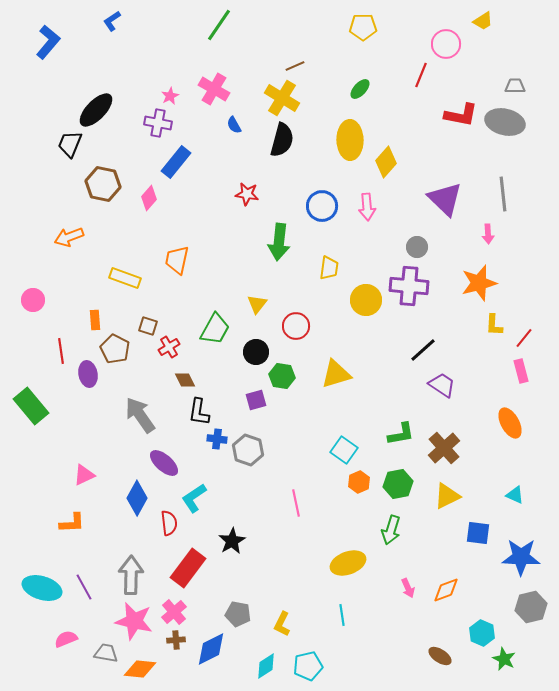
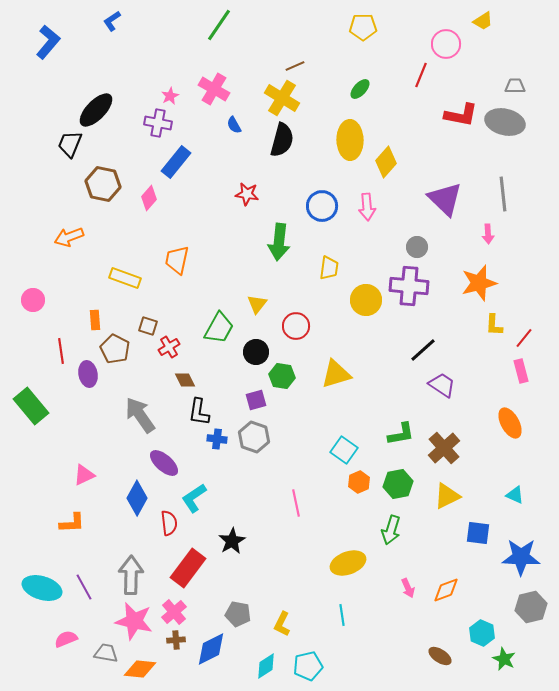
green trapezoid at (215, 329): moved 4 px right, 1 px up
gray hexagon at (248, 450): moved 6 px right, 13 px up
